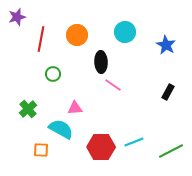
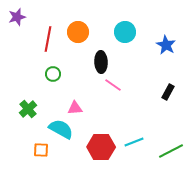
orange circle: moved 1 px right, 3 px up
red line: moved 7 px right
